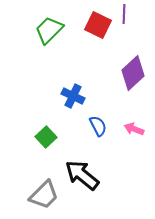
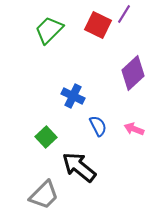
purple line: rotated 30 degrees clockwise
black arrow: moved 3 px left, 8 px up
